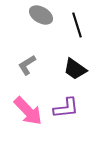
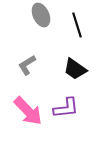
gray ellipse: rotated 35 degrees clockwise
